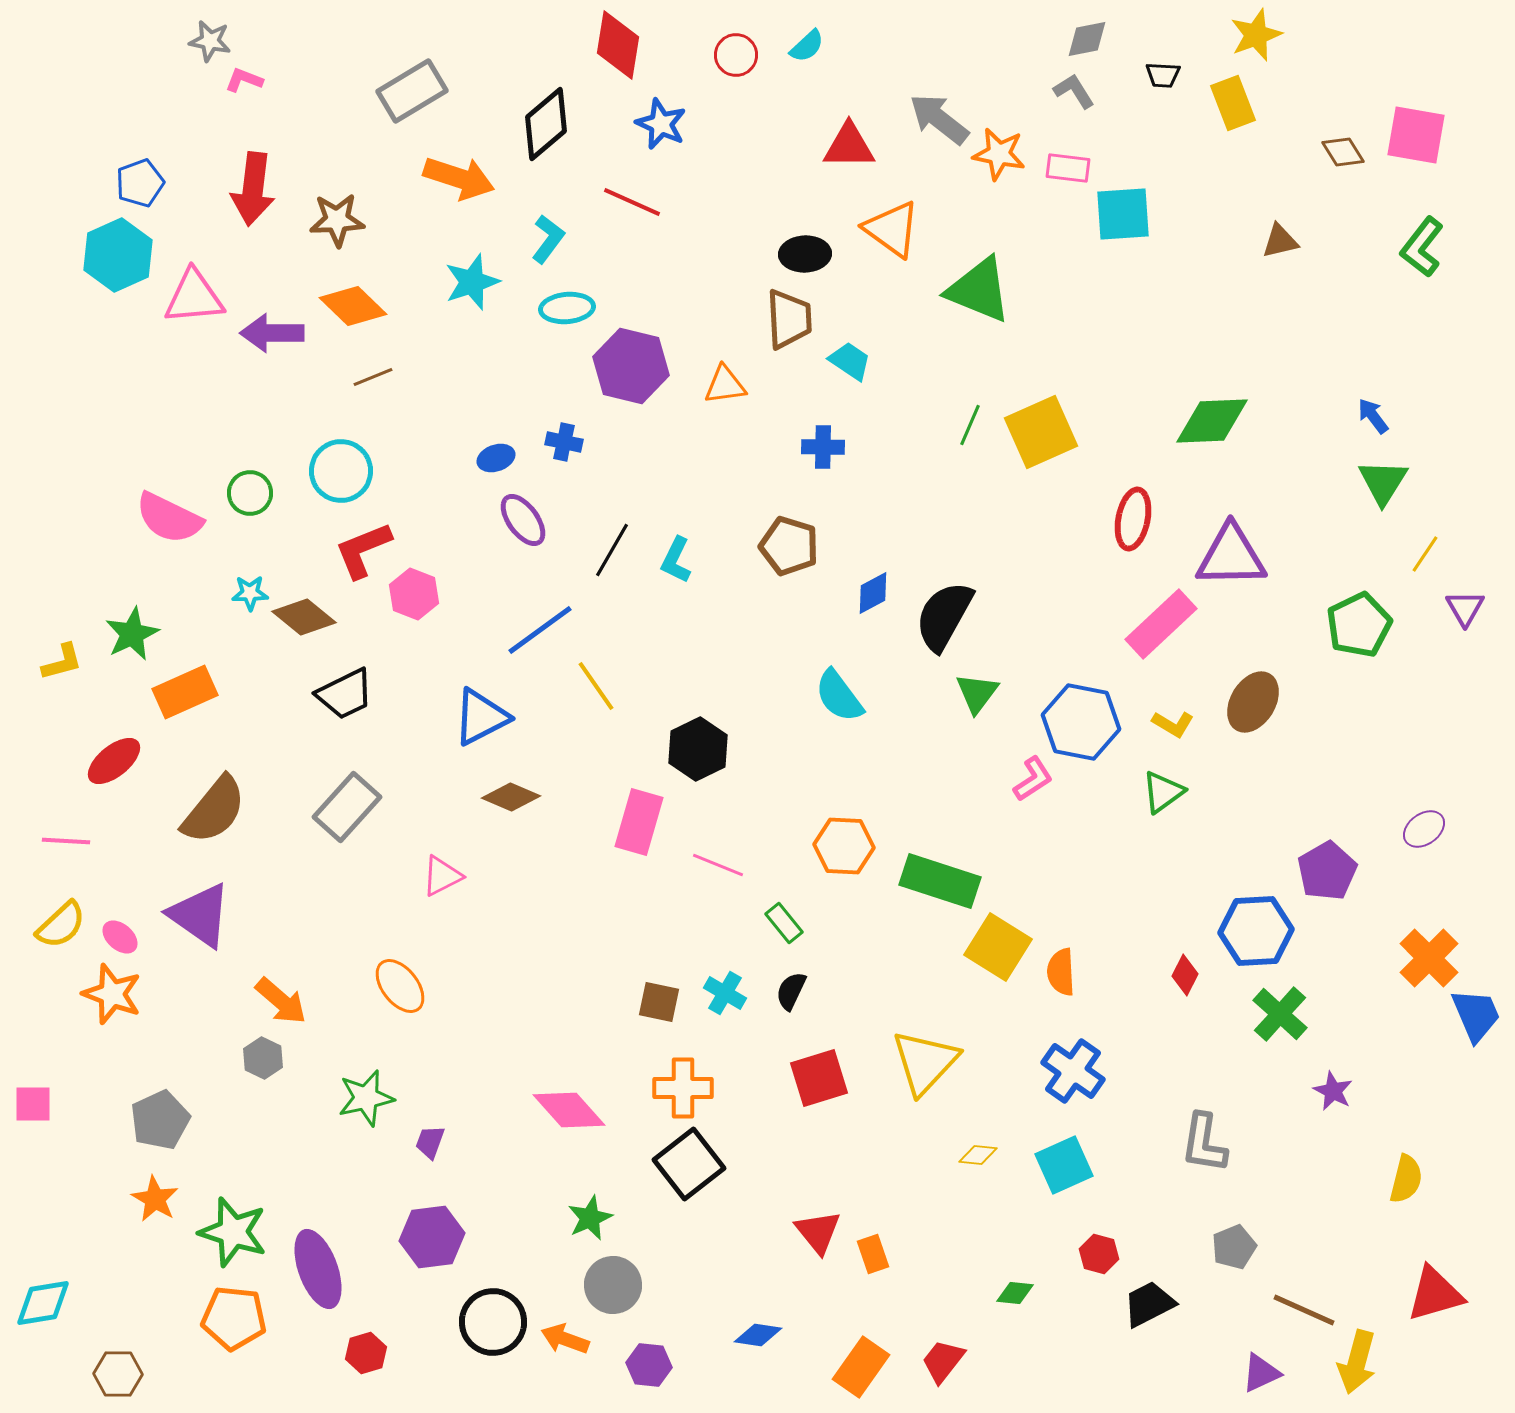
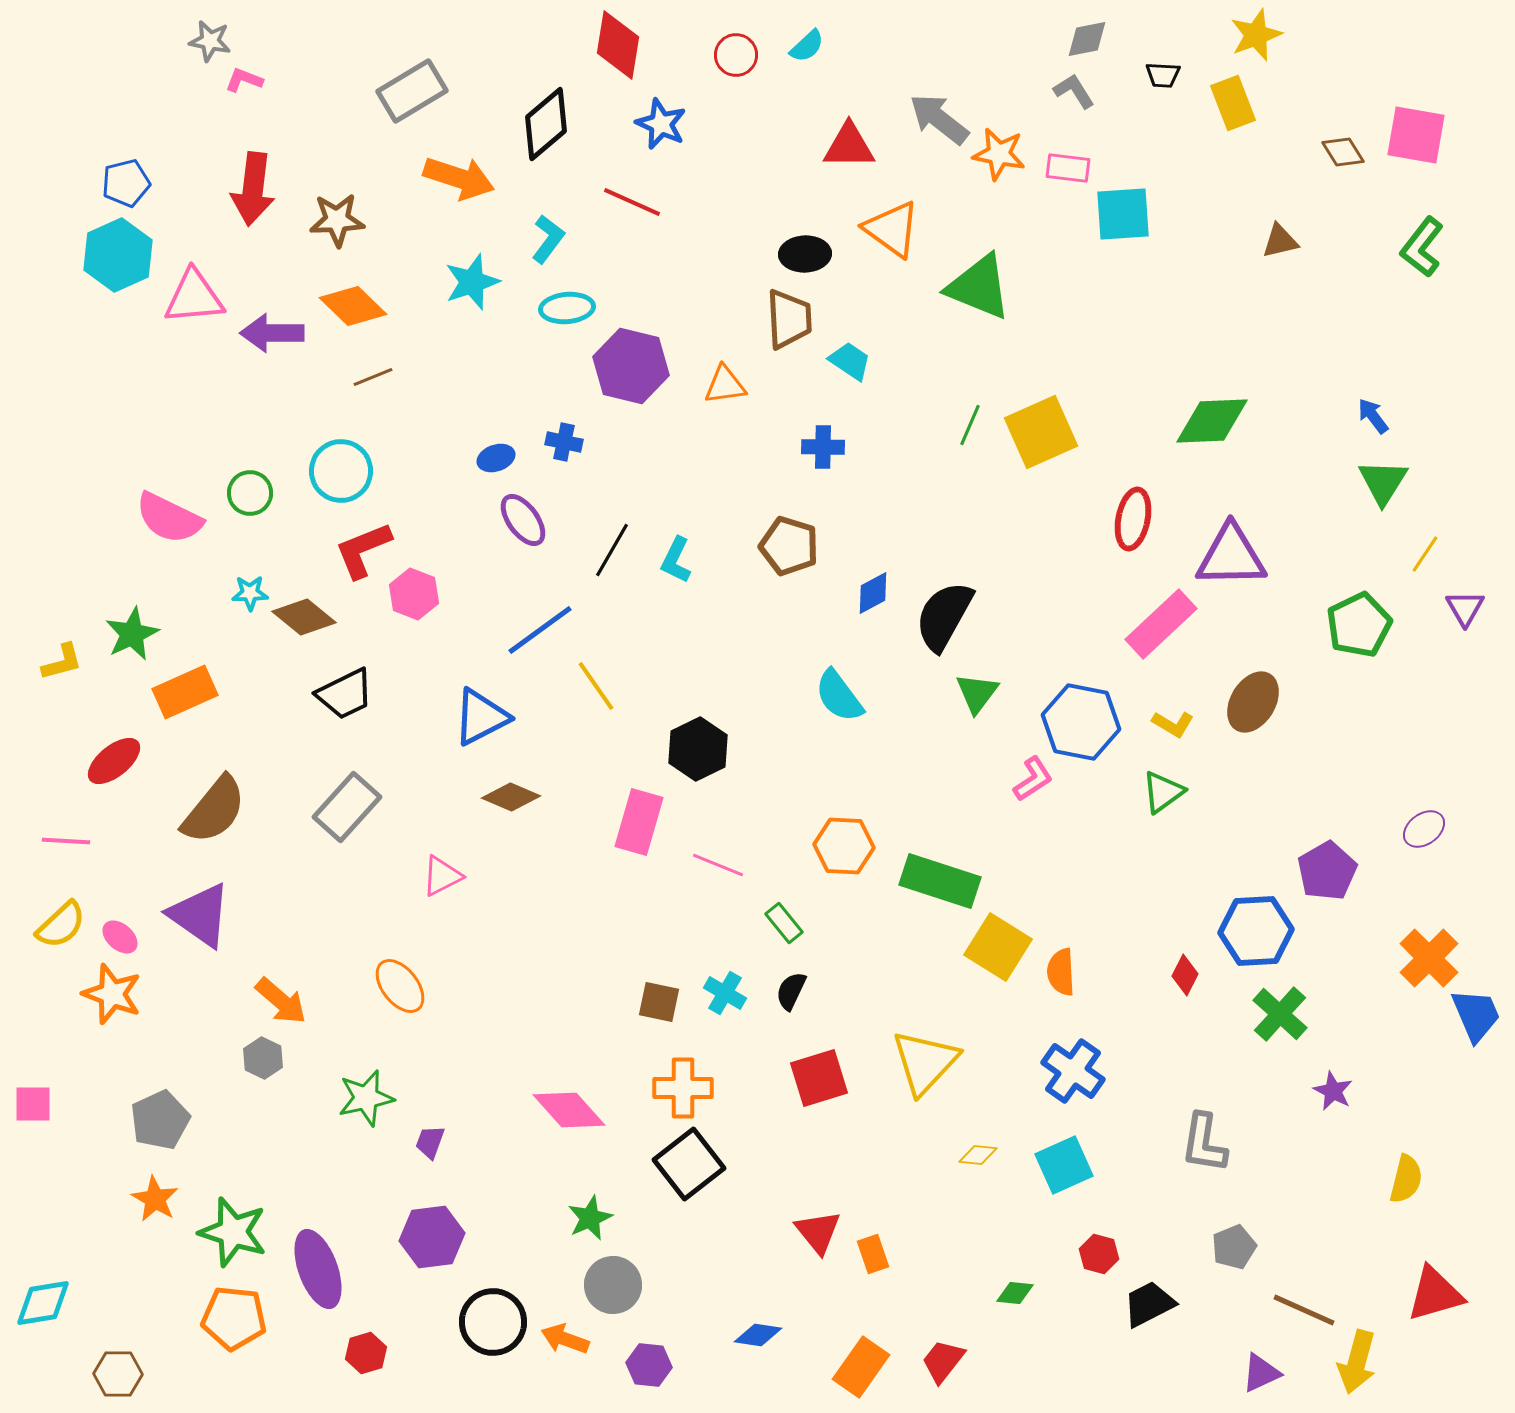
blue pentagon at (140, 183): moved 14 px left; rotated 6 degrees clockwise
green triangle at (979, 290): moved 3 px up
